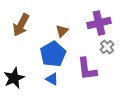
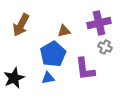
brown triangle: moved 2 px right; rotated 32 degrees clockwise
gray cross: moved 2 px left; rotated 24 degrees counterclockwise
purple L-shape: moved 2 px left
blue triangle: moved 4 px left, 1 px up; rotated 40 degrees counterclockwise
